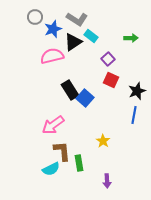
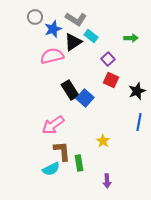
gray L-shape: moved 1 px left
blue line: moved 5 px right, 7 px down
